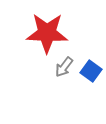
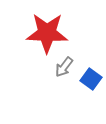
blue square: moved 8 px down
